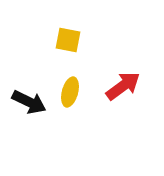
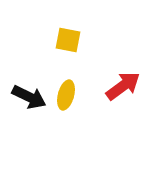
yellow ellipse: moved 4 px left, 3 px down
black arrow: moved 5 px up
